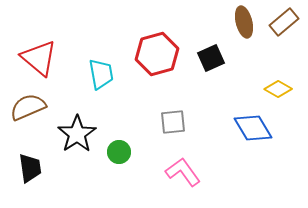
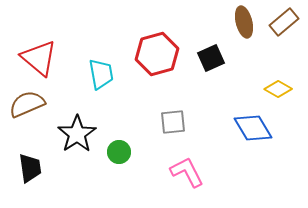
brown semicircle: moved 1 px left, 3 px up
pink L-shape: moved 4 px right; rotated 9 degrees clockwise
